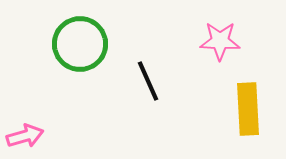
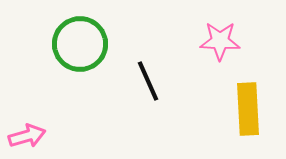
pink arrow: moved 2 px right
